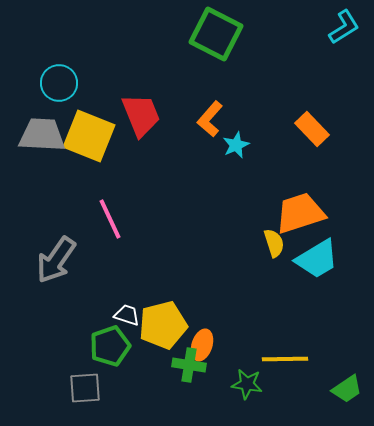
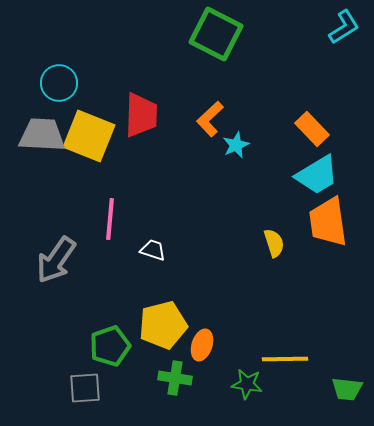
red trapezoid: rotated 24 degrees clockwise
orange L-shape: rotated 6 degrees clockwise
orange trapezoid: moved 28 px right, 9 px down; rotated 80 degrees counterclockwise
pink line: rotated 30 degrees clockwise
cyan trapezoid: moved 84 px up
white trapezoid: moved 26 px right, 65 px up
green cross: moved 14 px left, 13 px down
green trapezoid: rotated 40 degrees clockwise
